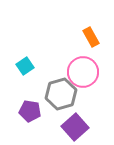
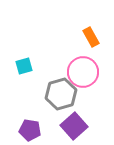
cyan square: moved 1 px left; rotated 18 degrees clockwise
purple pentagon: moved 19 px down
purple square: moved 1 px left, 1 px up
